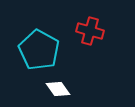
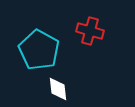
white diamond: rotated 30 degrees clockwise
